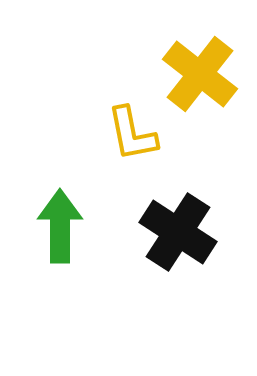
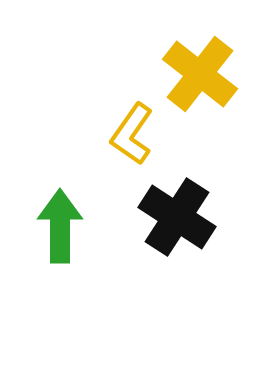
yellow L-shape: rotated 46 degrees clockwise
black cross: moved 1 px left, 15 px up
